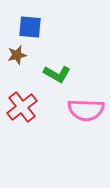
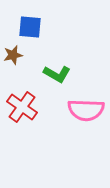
brown star: moved 4 px left
red cross: rotated 16 degrees counterclockwise
